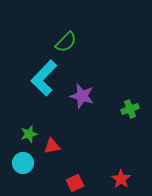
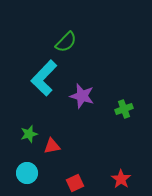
green cross: moved 6 px left
cyan circle: moved 4 px right, 10 px down
